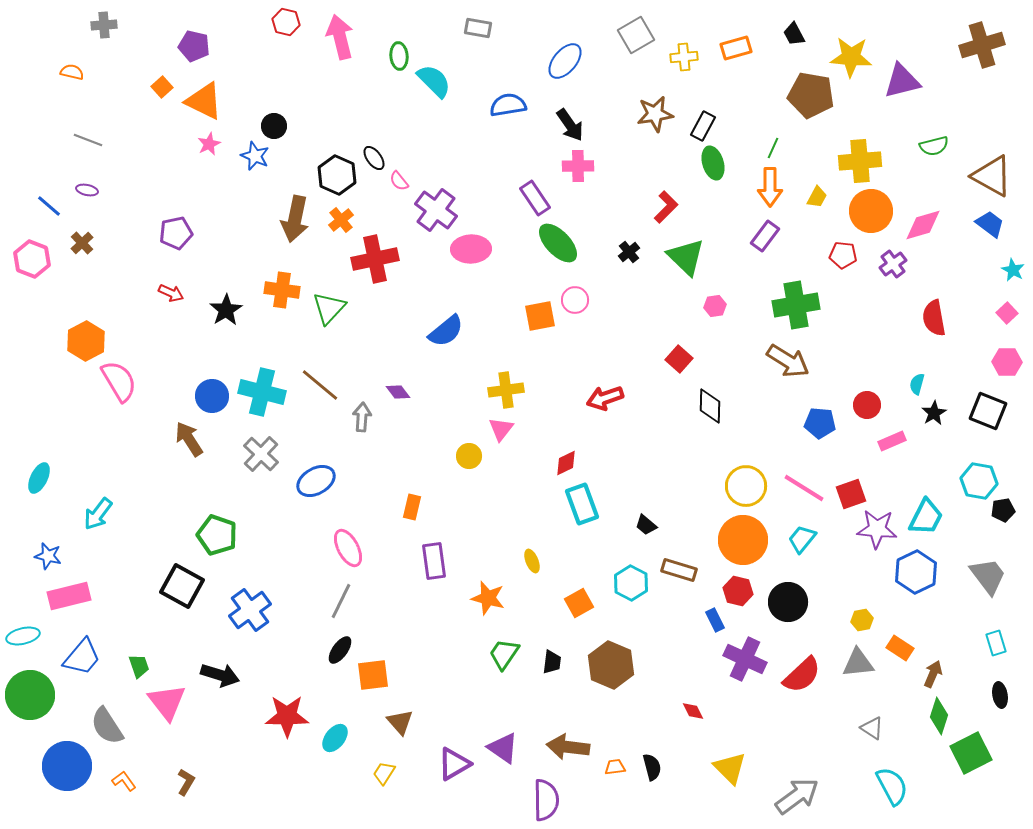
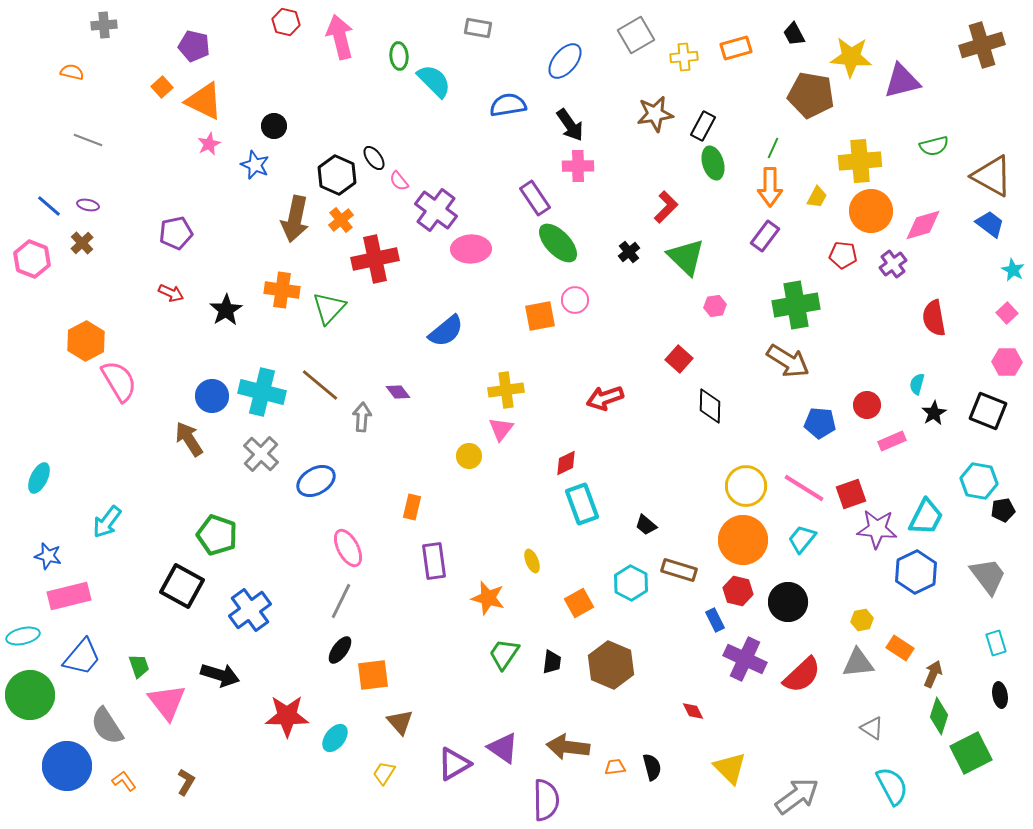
blue star at (255, 156): moved 9 px down
purple ellipse at (87, 190): moved 1 px right, 15 px down
cyan arrow at (98, 514): moved 9 px right, 8 px down
